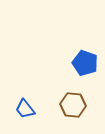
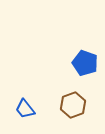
brown hexagon: rotated 25 degrees counterclockwise
